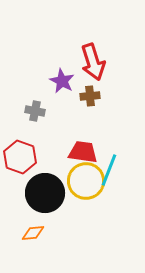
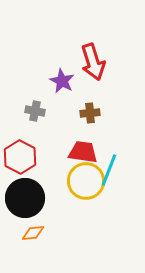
brown cross: moved 17 px down
red hexagon: rotated 8 degrees clockwise
black circle: moved 20 px left, 5 px down
